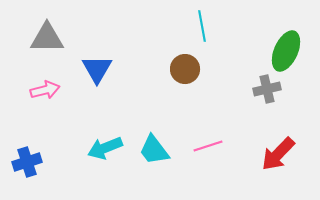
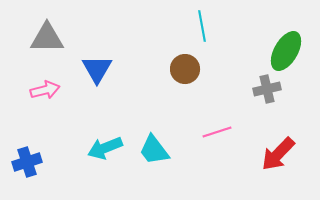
green ellipse: rotated 6 degrees clockwise
pink line: moved 9 px right, 14 px up
